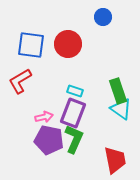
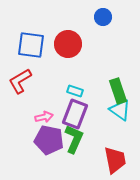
cyan triangle: moved 1 px left, 1 px down
purple rectangle: moved 2 px right, 1 px down
